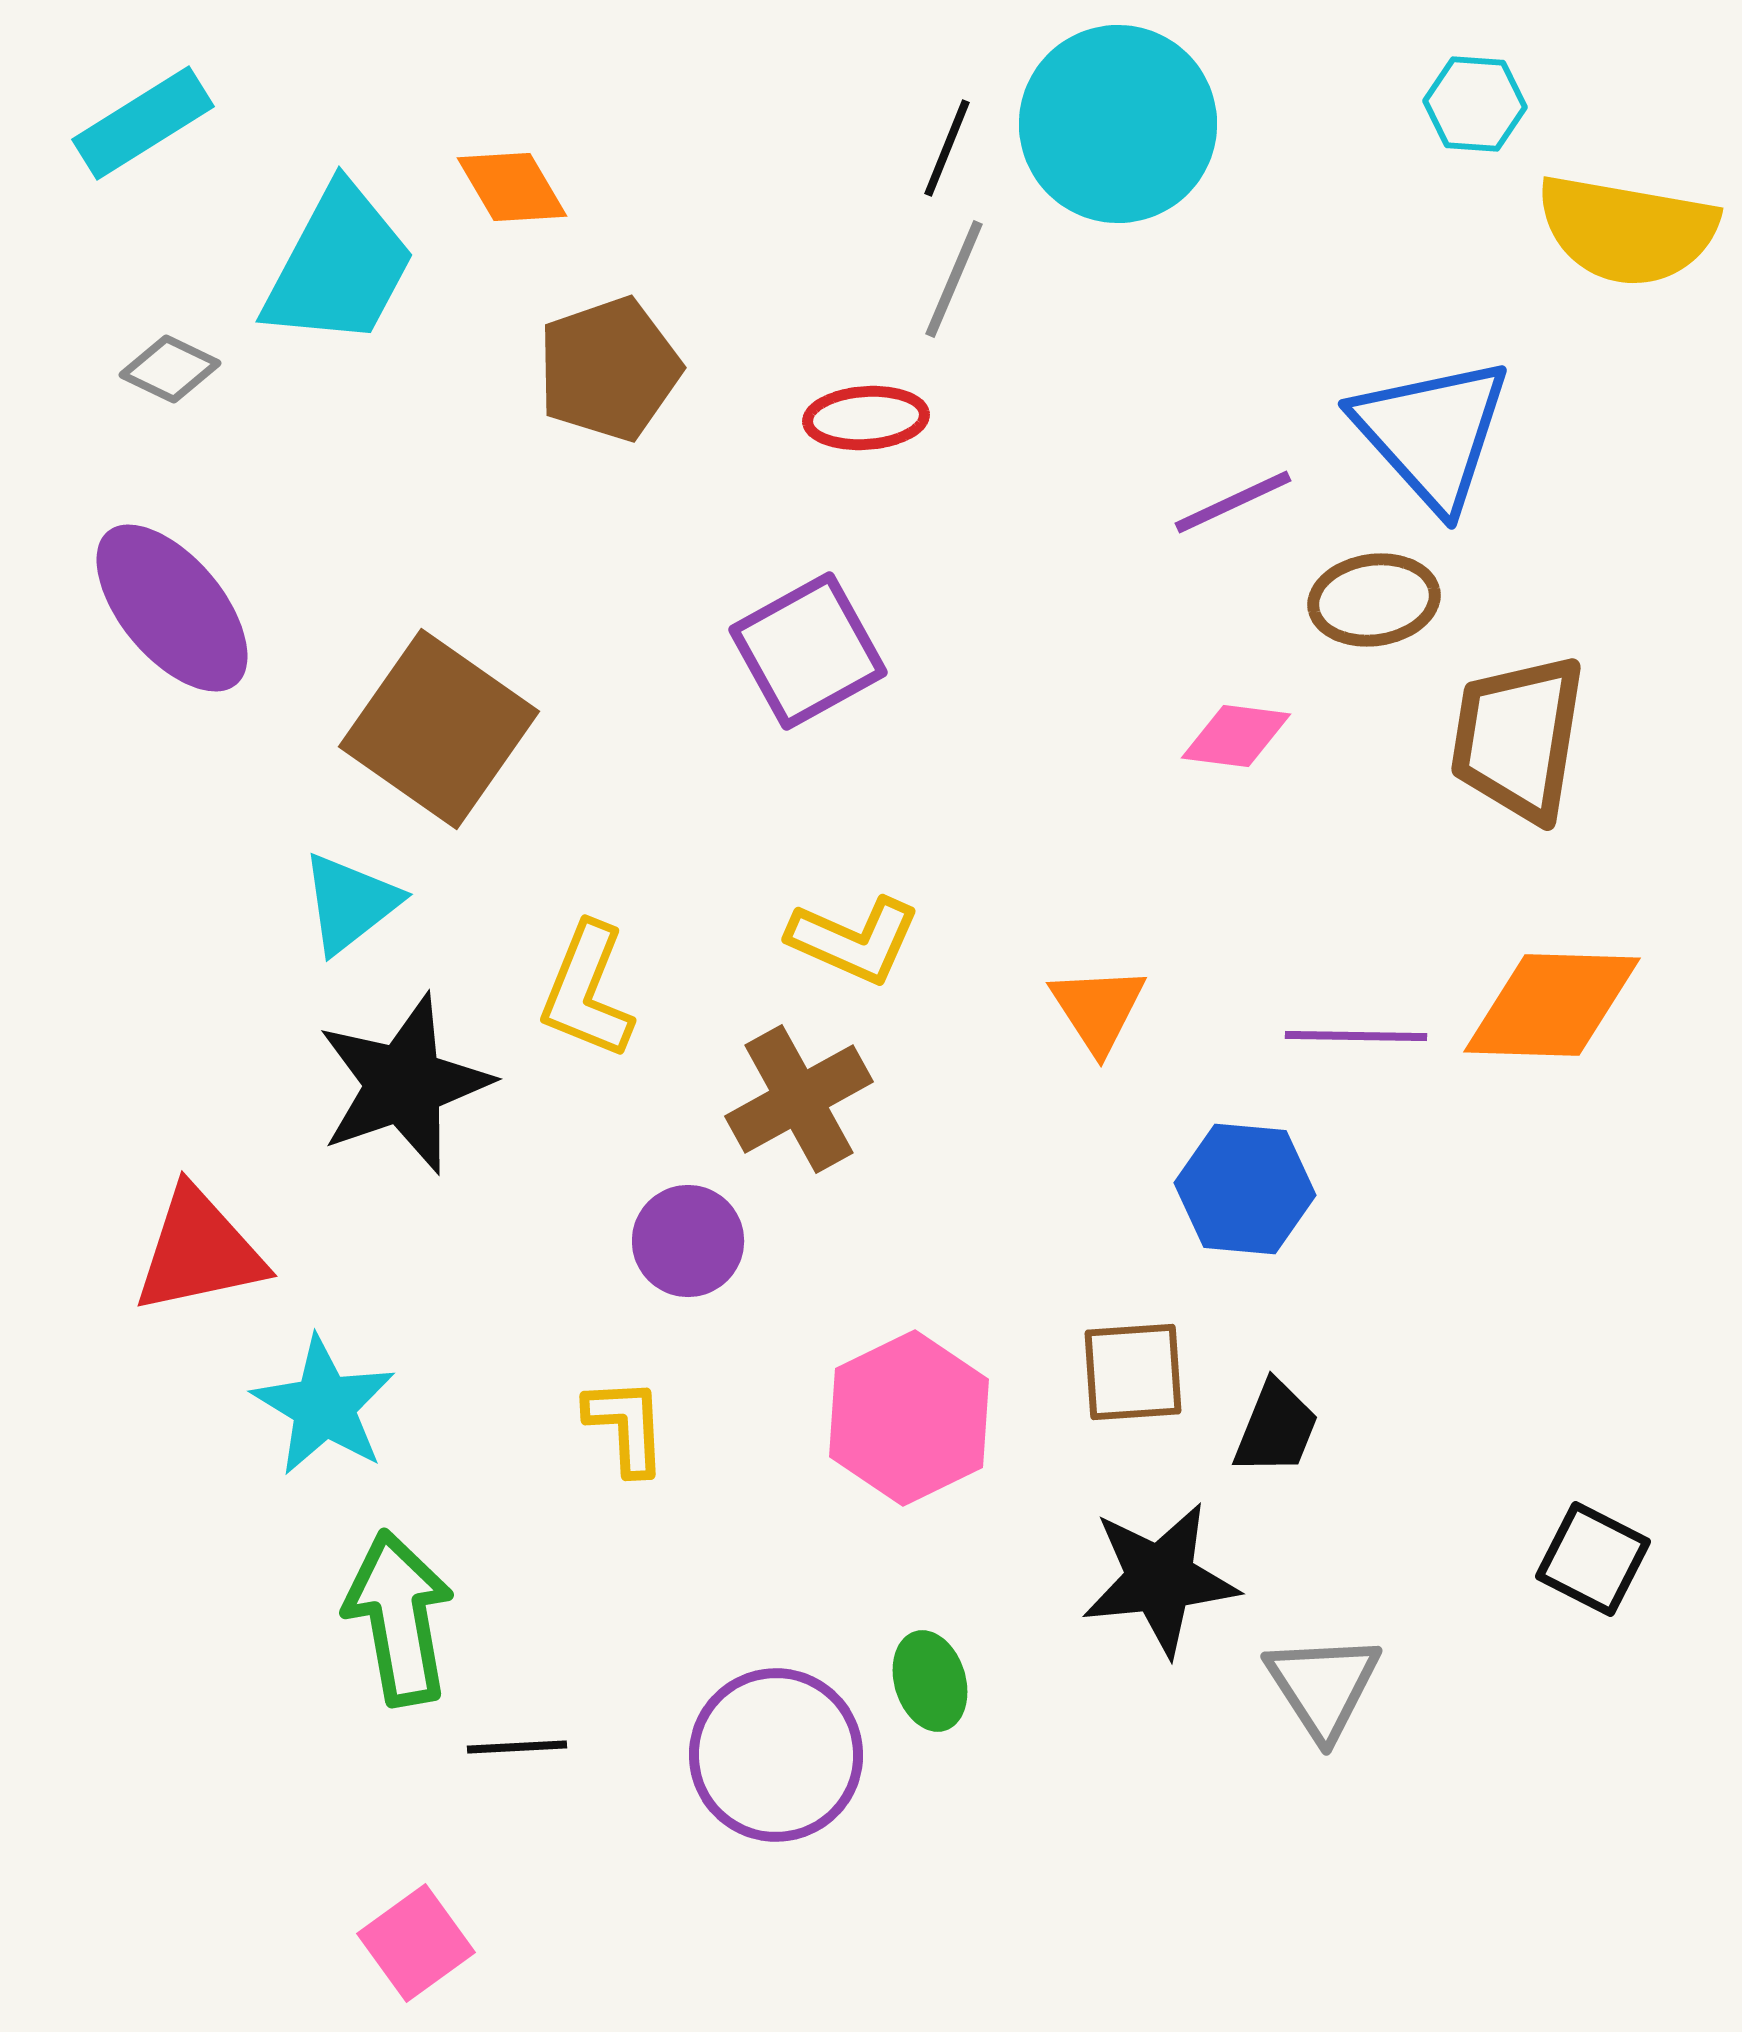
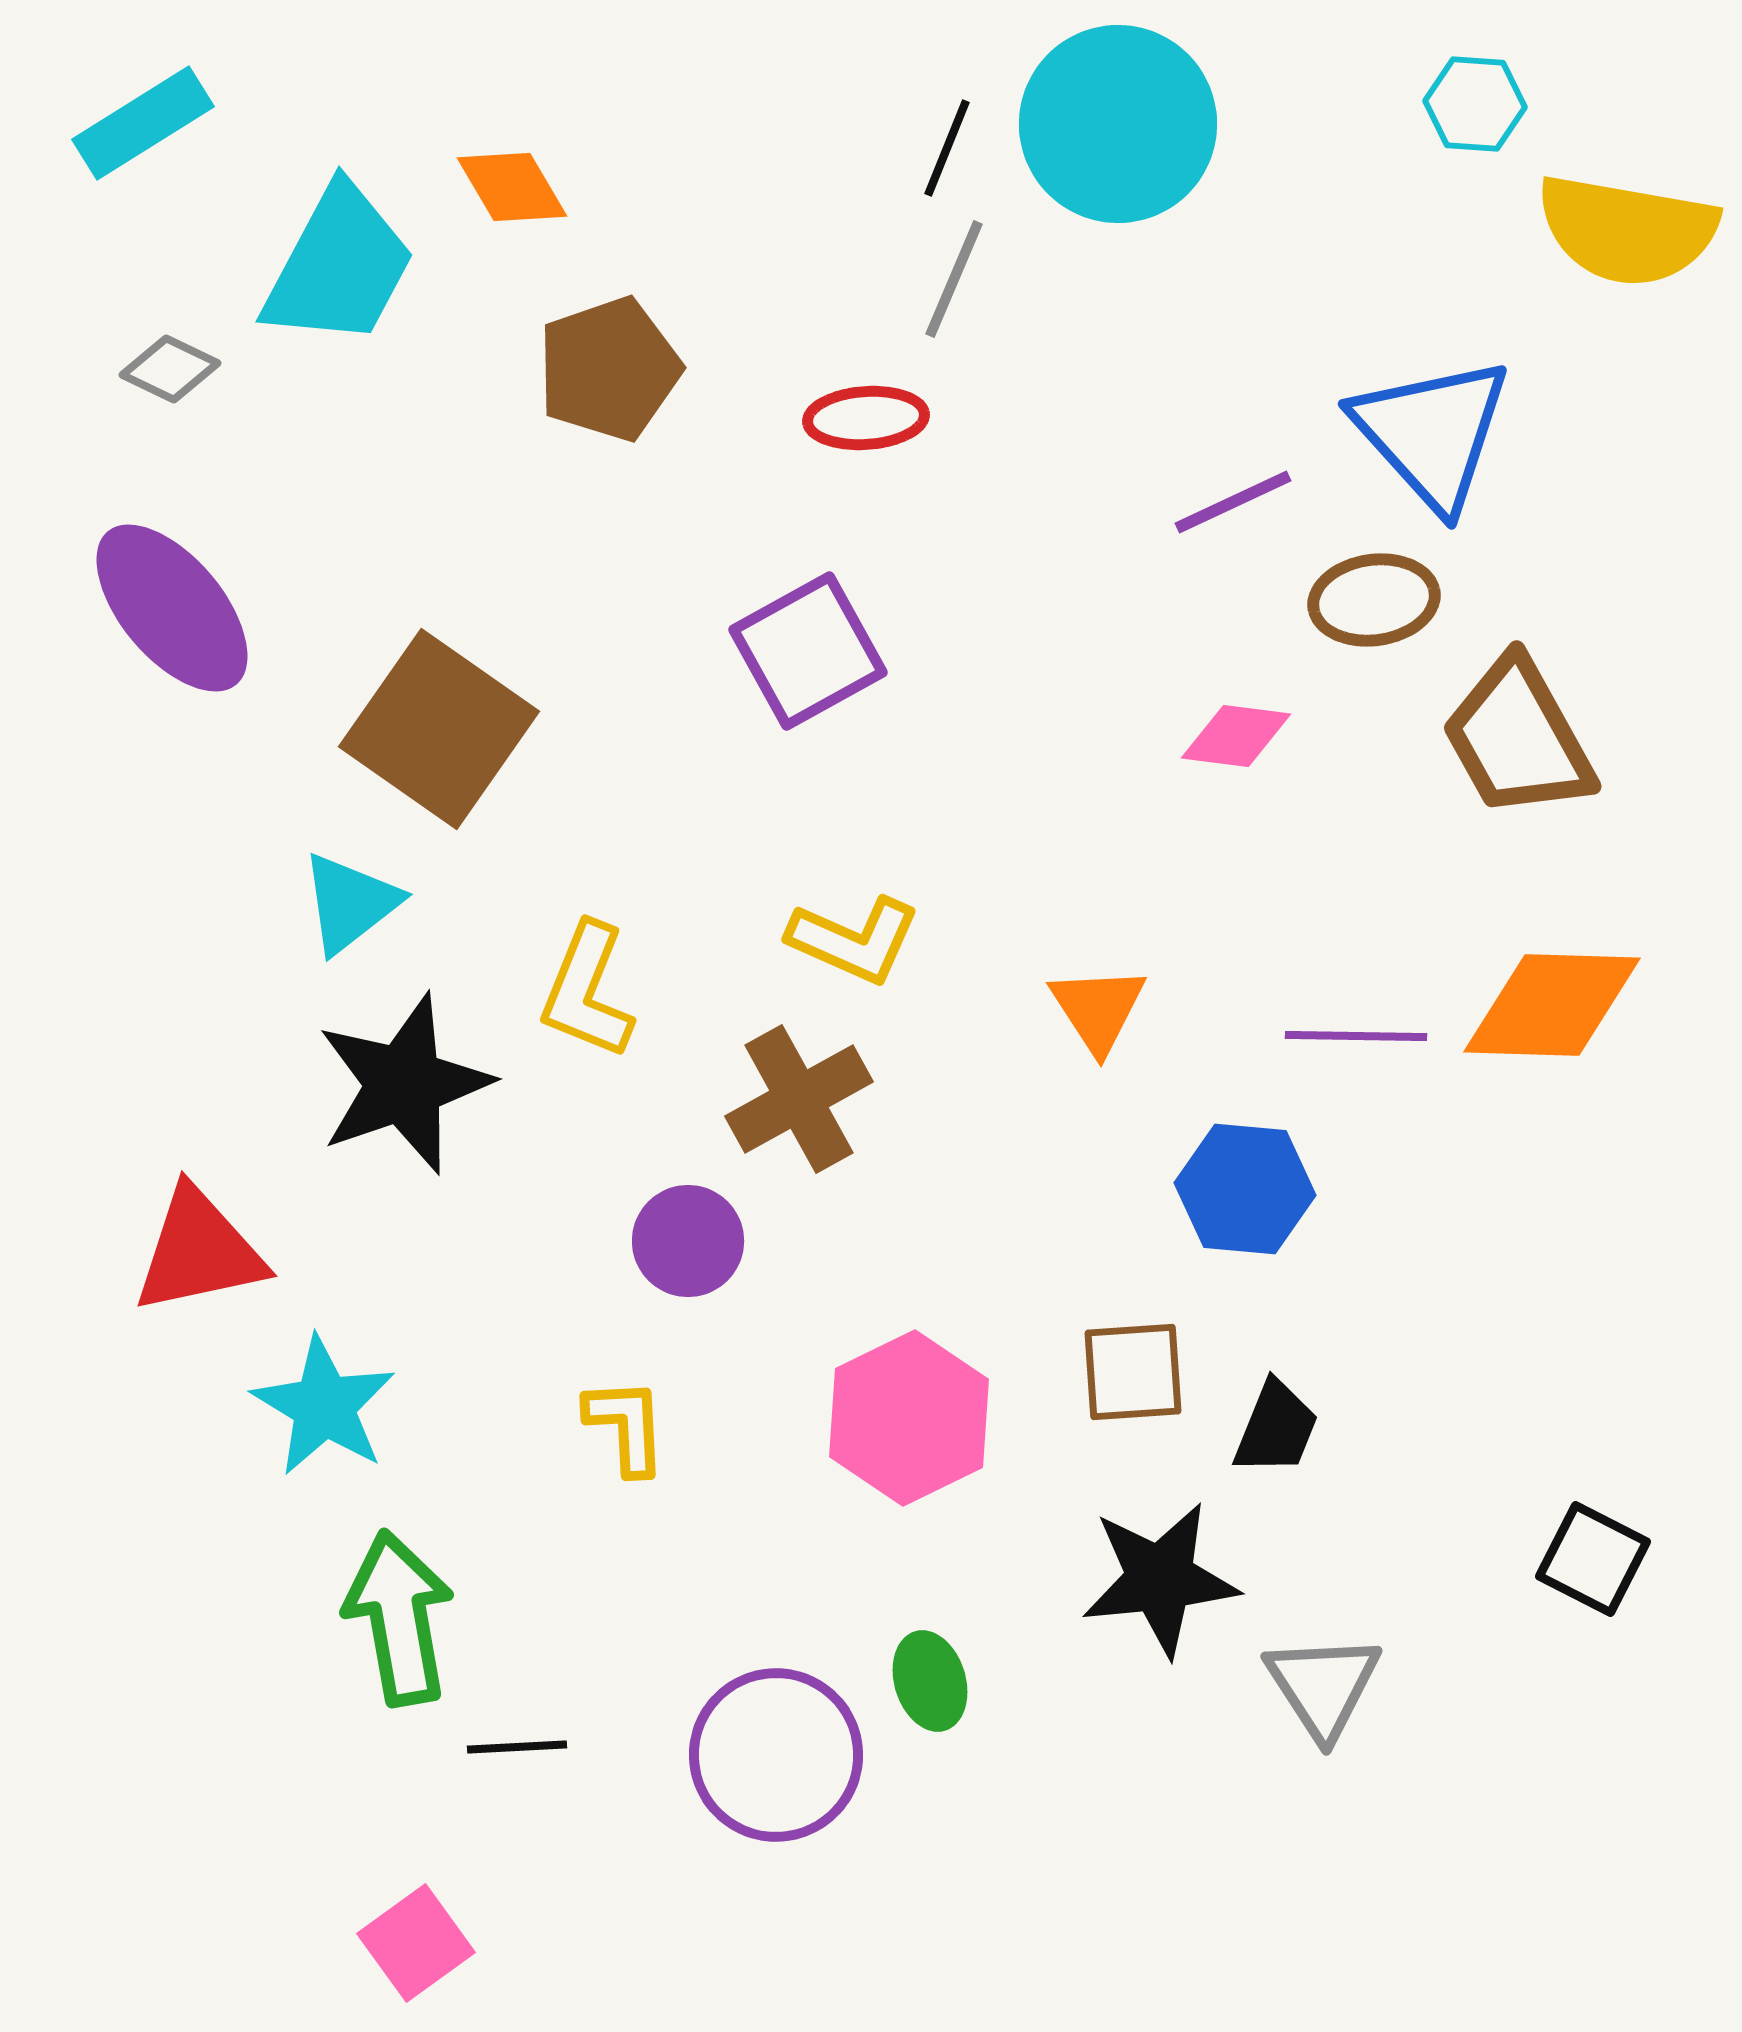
brown trapezoid at (1518, 738): rotated 38 degrees counterclockwise
